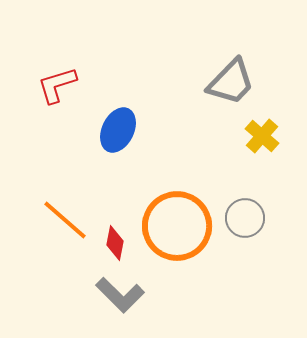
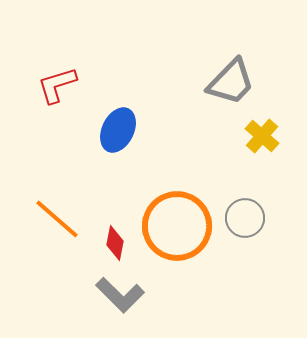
orange line: moved 8 px left, 1 px up
